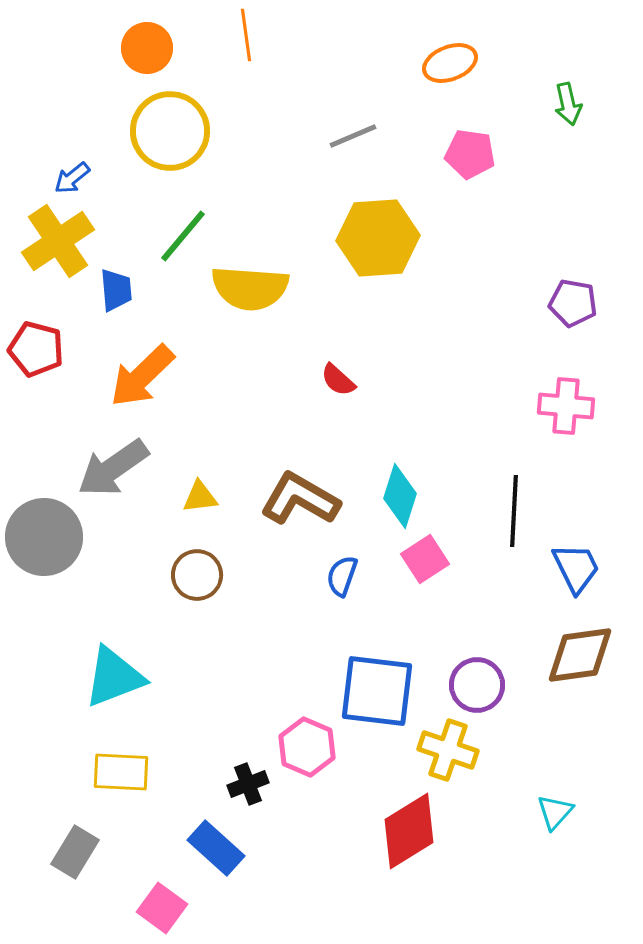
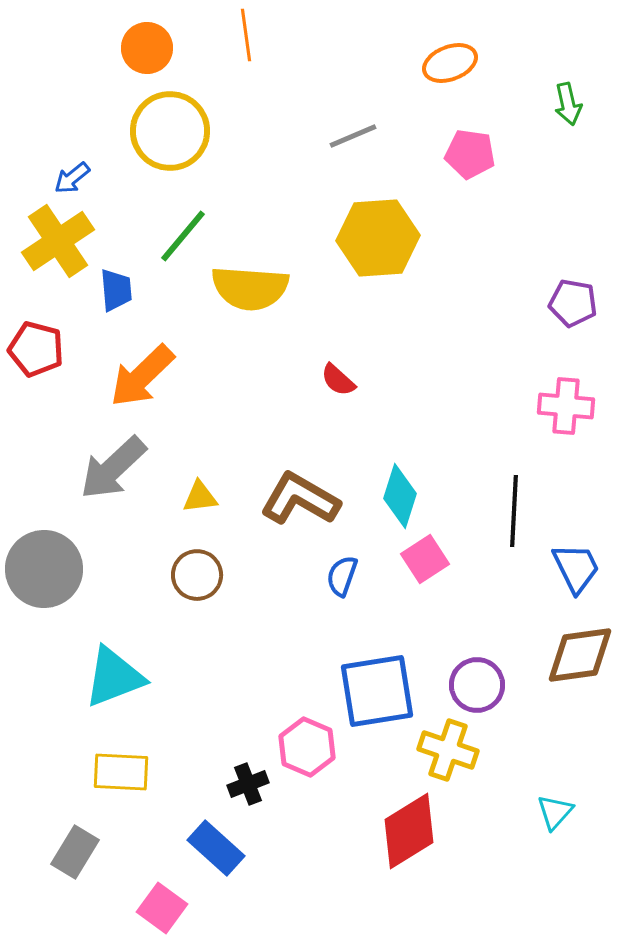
gray arrow at (113, 468): rotated 8 degrees counterclockwise
gray circle at (44, 537): moved 32 px down
blue square at (377, 691): rotated 16 degrees counterclockwise
